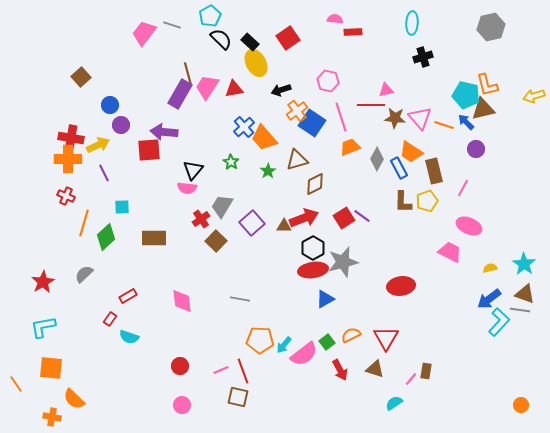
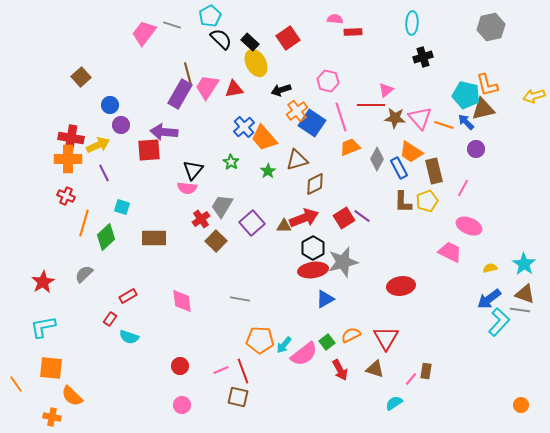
pink triangle at (386, 90): rotated 28 degrees counterclockwise
cyan square at (122, 207): rotated 21 degrees clockwise
orange semicircle at (74, 399): moved 2 px left, 3 px up
